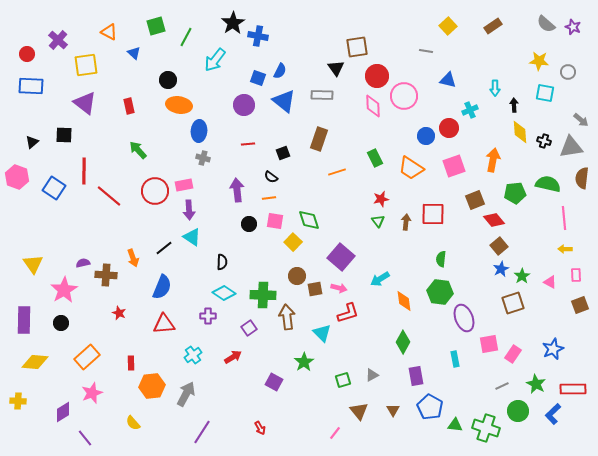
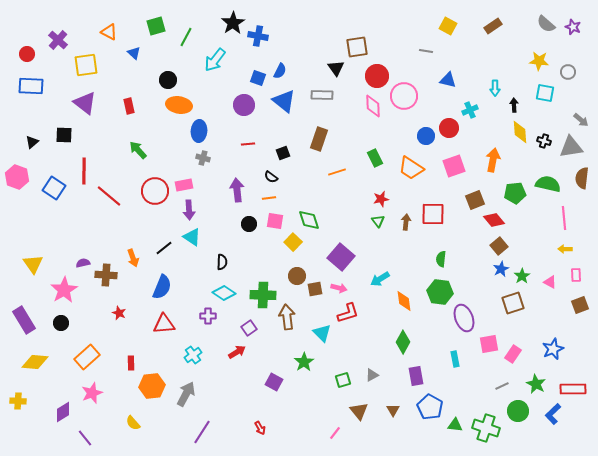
yellow square at (448, 26): rotated 18 degrees counterclockwise
purple rectangle at (24, 320): rotated 32 degrees counterclockwise
red arrow at (233, 357): moved 4 px right, 5 px up
